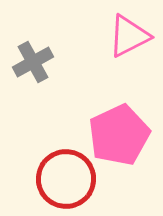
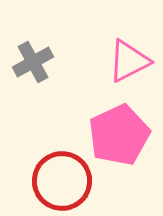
pink triangle: moved 25 px down
red circle: moved 4 px left, 2 px down
